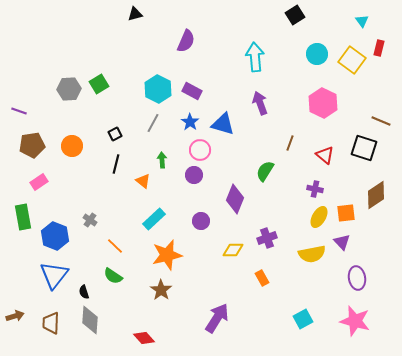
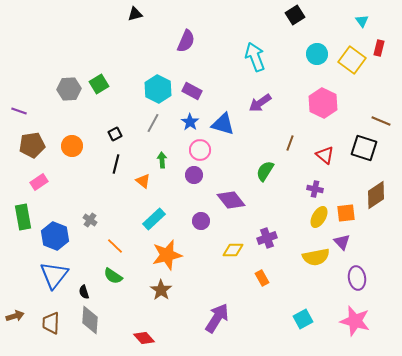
cyan arrow at (255, 57): rotated 16 degrees counterclockwise
purple arrow at (260, 103): rotated 105 degrees counterclockwise
purple diamond at (235, 199): moved 4 px left, 1 px down; rotated 60 degrees counterclockwise
yellow semicircle at (312, 254): moved 4 px right, 3 px down
